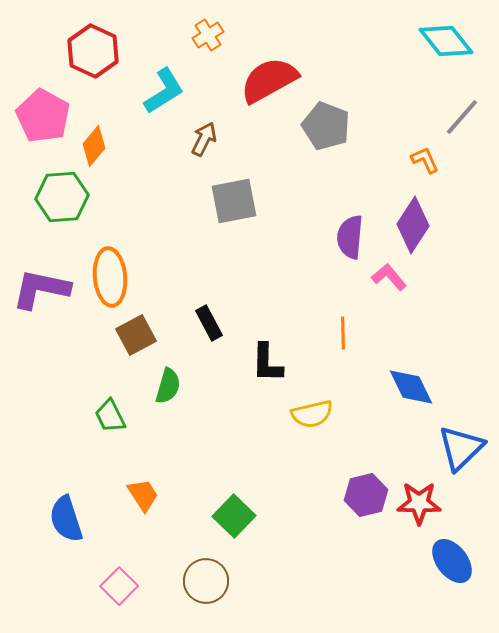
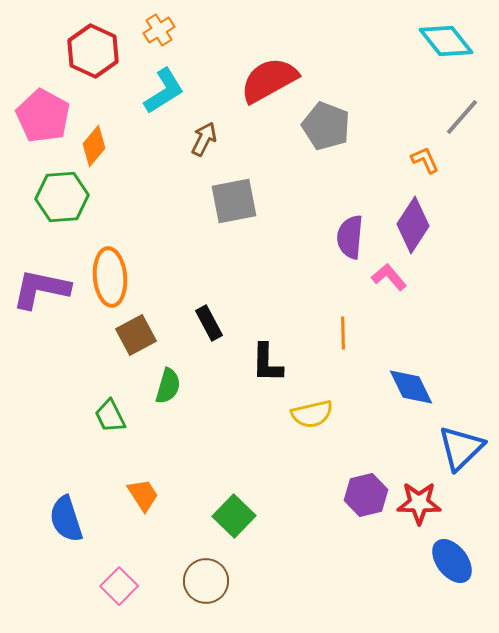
orange cross: moved 49 px left, 5 px up
